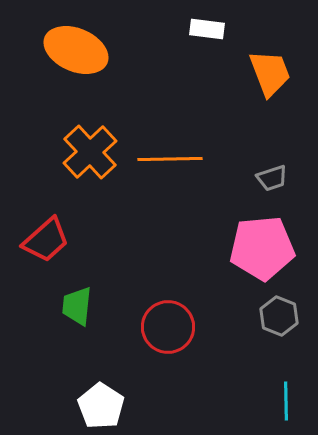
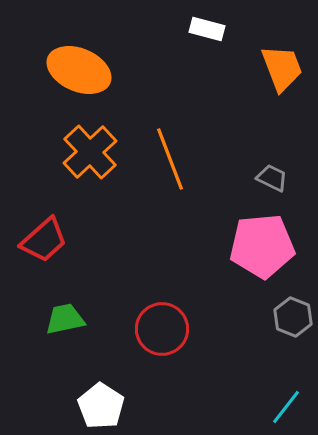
white rectangle: rotated 8 degrees clockwise
orange ellipse: moved 3 px right, 20 px down
orange trapezoid: moved 12 px right, 5 px up
orange line: rotated 70 degrees clockwise
gray trapezoid: rotated 136 degrees counterclockwise
red trapezoid: moved 2 px left
pink pentagon: moved 2 px up
green trapezoid: moved 12 px left, 13 px down; rotated 72 degrees clockwise
gray hexagon: moved 14 px right, 1 px down
red circle: moved 6 px left, 2 px down
cyan line: moved 6 px down; rotated 39 degrees clockwise
